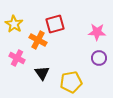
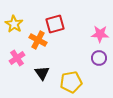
pink star: moved 3 px right, 2 px down
pink cross: rotated 28 degrees clockwise
